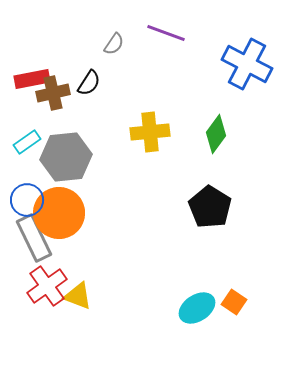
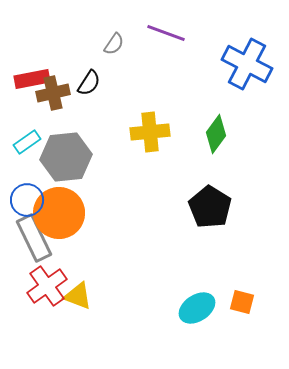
orange square: moved 8 px right; rotated 20 degrees counterclockwise
